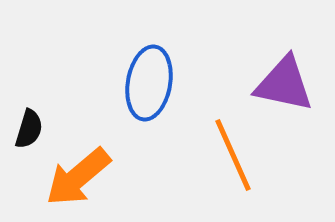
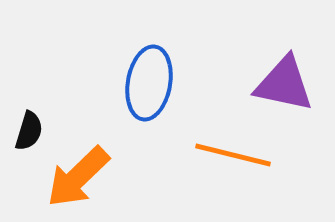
black semicircle: moved 2 px down
orange line: rotated 52 degrees counterclockwise
orange arrow: rotated 4 degrees counterclockwise
